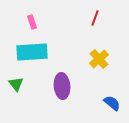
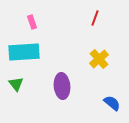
cyan rectangle: moved 8 px left
